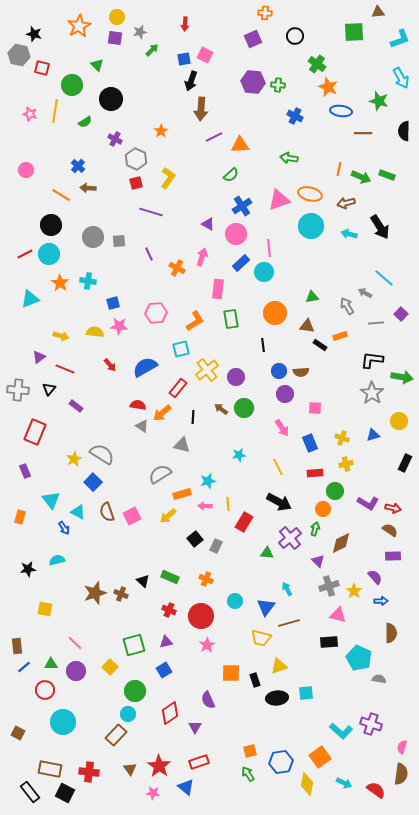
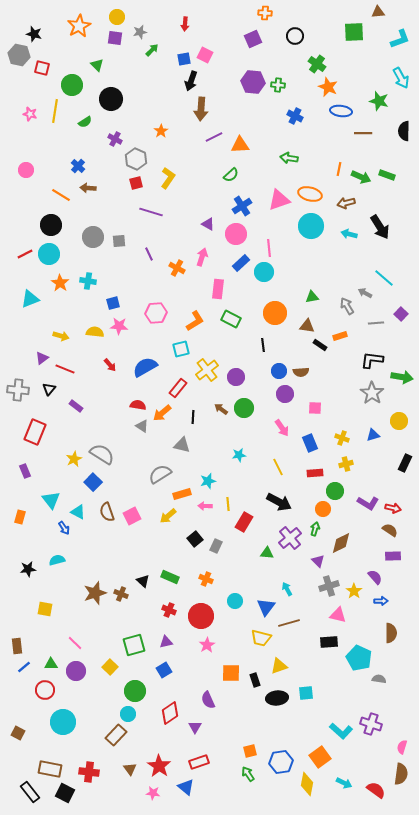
green rectangle at (231, 319): rotated 54 degrees counterclockwise
purple triangle at (39, 357): moved 3 px right, 1 px down
